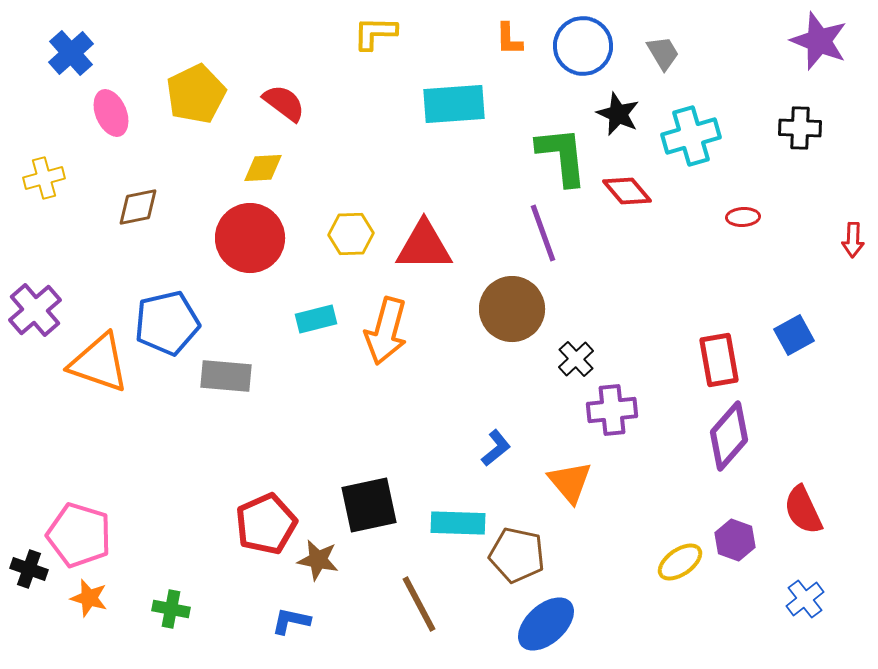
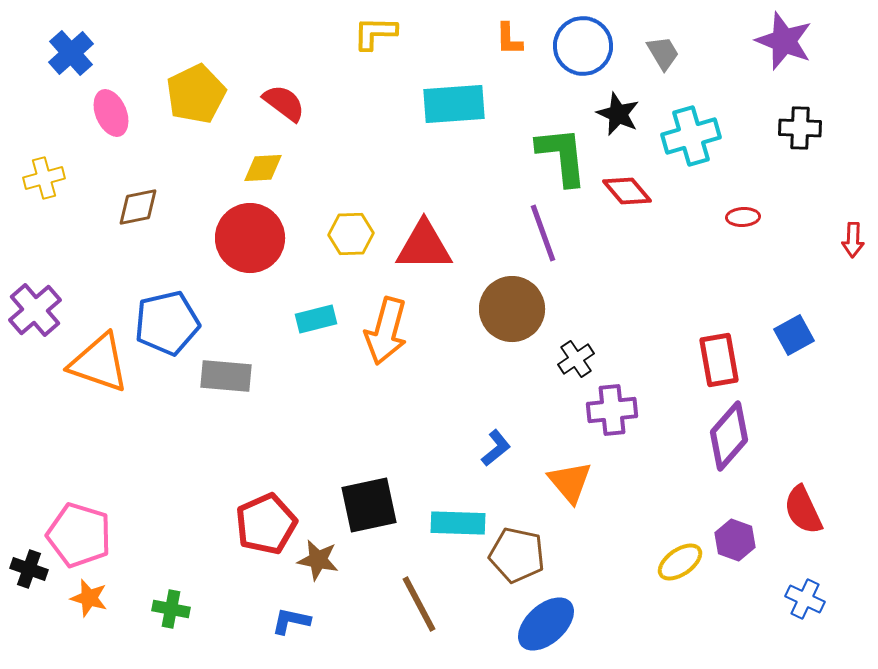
purple star at (819, 41): moved 35 px left
black cross at (576, 359): rotated 9 degrees clockwise
blue cross at (805, 599): rotated 27 degrees counterclockwise
